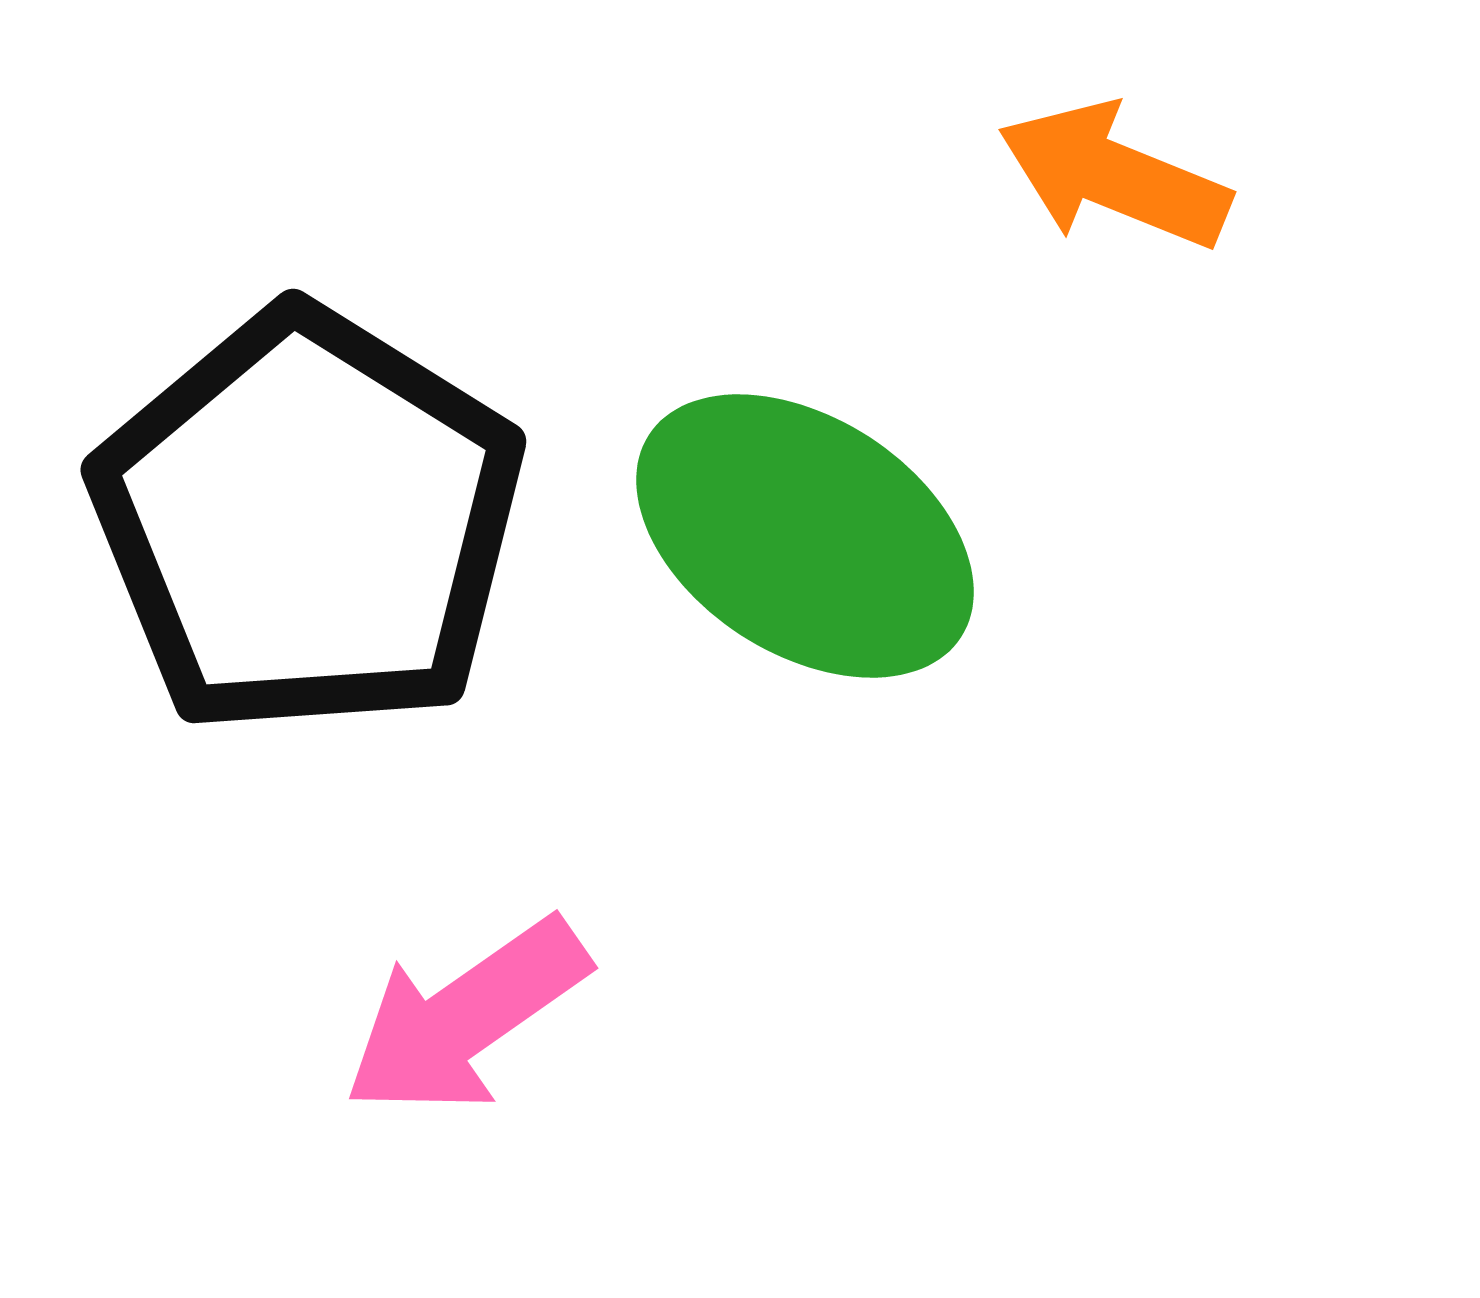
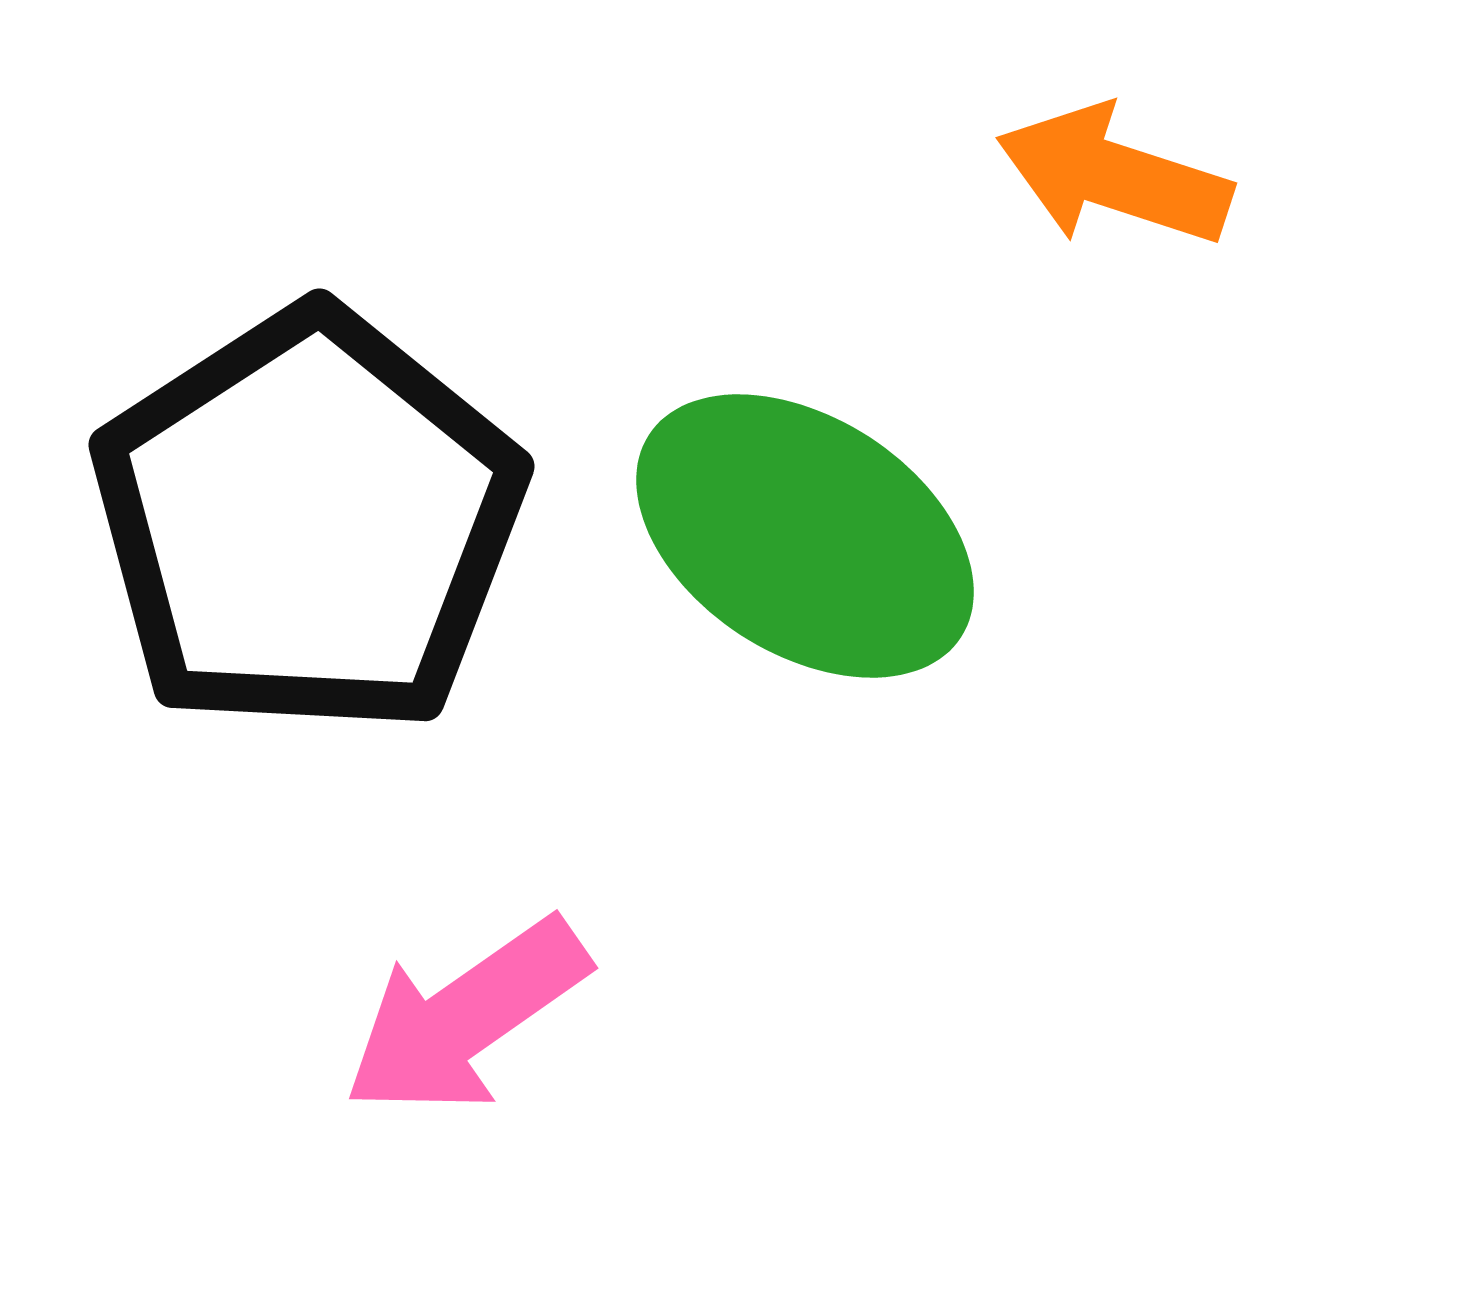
orange arrow: rotated 4 degrees counterclockwise
black pentagon: rotated 7 degrees clockwise
